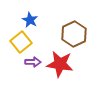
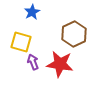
blue star: moved 2 px right, 8 px up; rotated 14 degrees clockwise
yellow square: rotated 35 degrees counterclockwise
purple arrow: rotated 112 degrees counterclockwise
